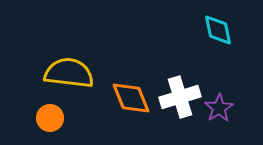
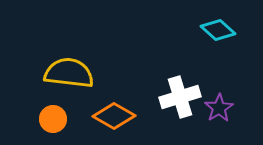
cyan diamond: rotated 36 degrees counterclockwise
orange diamond: moved 17 px left, 18 px down; rotated 39 degrees counterclockwise
orange circle: moved 3 px right, 1 px down
